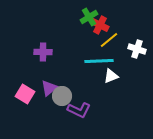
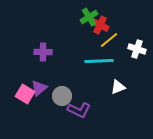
white triangle: moved 7 px right, 11 px down
purple triangle: moved 10 px left
